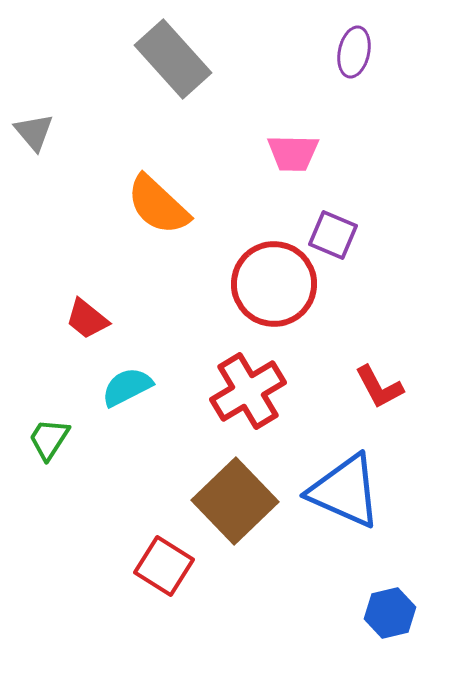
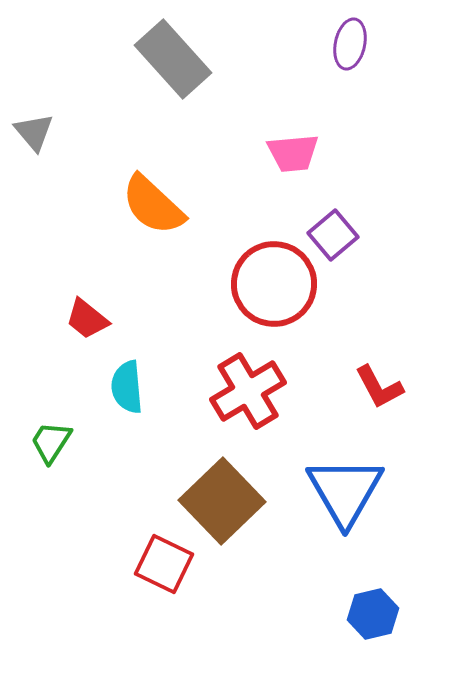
purple ellipse: moved 4 px left, 8 px up
pink trapezoid: rotated 6 degrees counterclockwise
orange semicircle: moved 5 px left
purple square: rotated 27 degrees clockwise
cyan semicircle: rotated 68 degrees counterclockwise
green trapezoid: moved 2 px right, 3 px down
blue triangle: rotated 36 degrees clockwise
brown square: moved 13 px left
red square: moved 2 px up; rotated 6 degrees counterclockwise
blue hexagon: moved 17 px left, 1 px down
